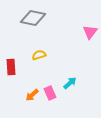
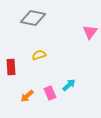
cyan arrow: moved 1 px left, 2 px down
orange arrow: moved 5 px left, 1 px down
